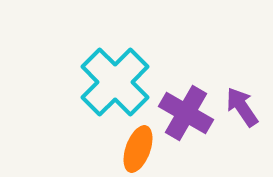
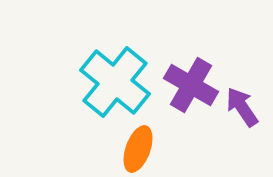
cyan cross: rotated 6 degrees counterclockwise
purple cross: moved 5 px right, 28 px up
